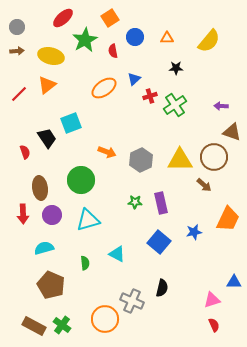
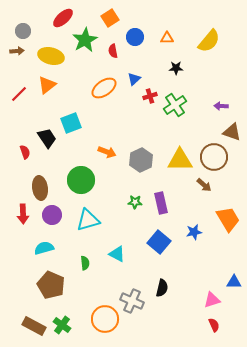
gray circle at (17, 27): moved 6 px right, 4 px down
orange trapezoid at (228, 219): rotated 56 degrees counterclockwise
